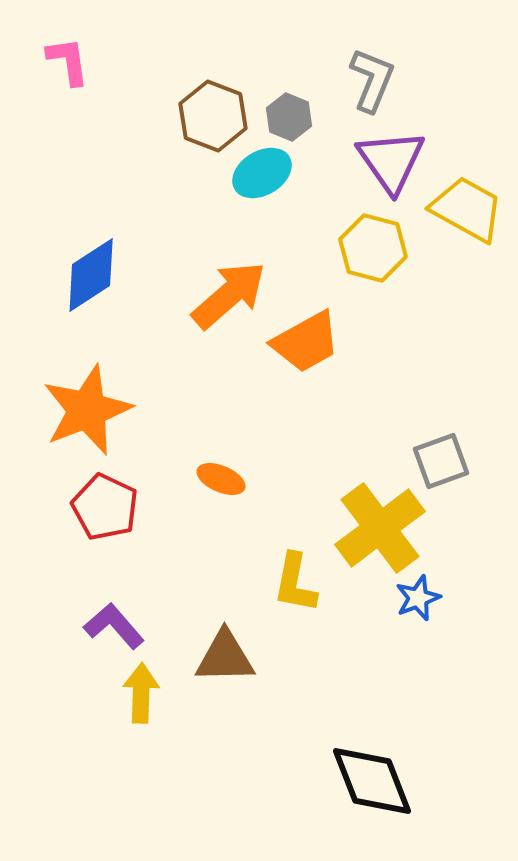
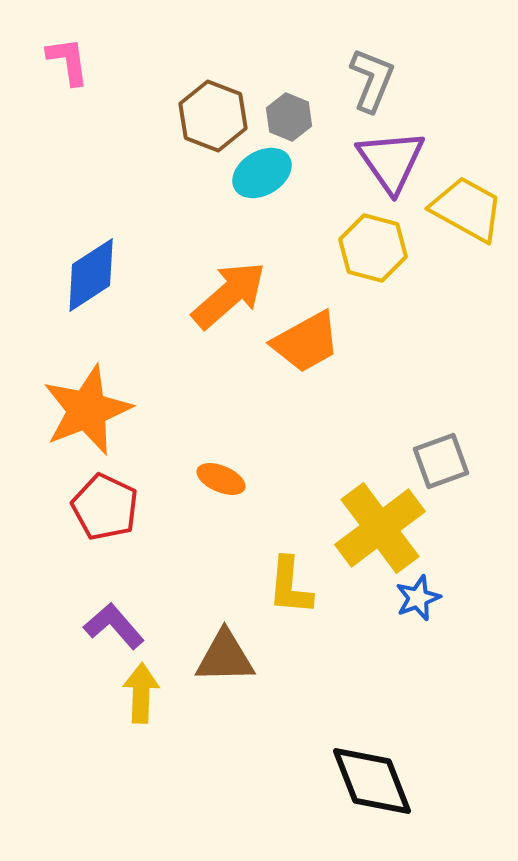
yellow L-shape: moved 5 px left, 3 px down; rotated 6 degrees counterclockwise
